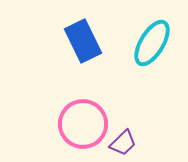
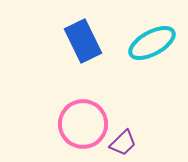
cyan ellipse: rotated 30 degrees clockwise
